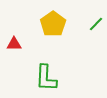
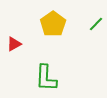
red triangle: rotated 28 degrees counterclockwise
